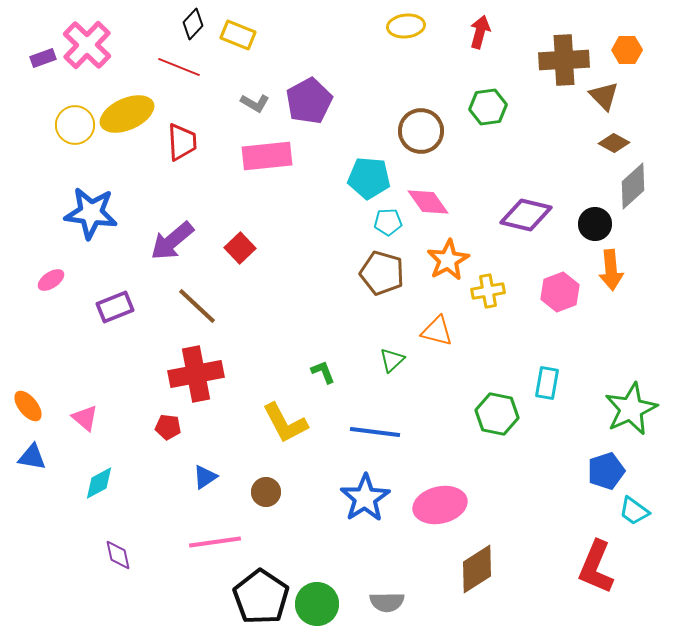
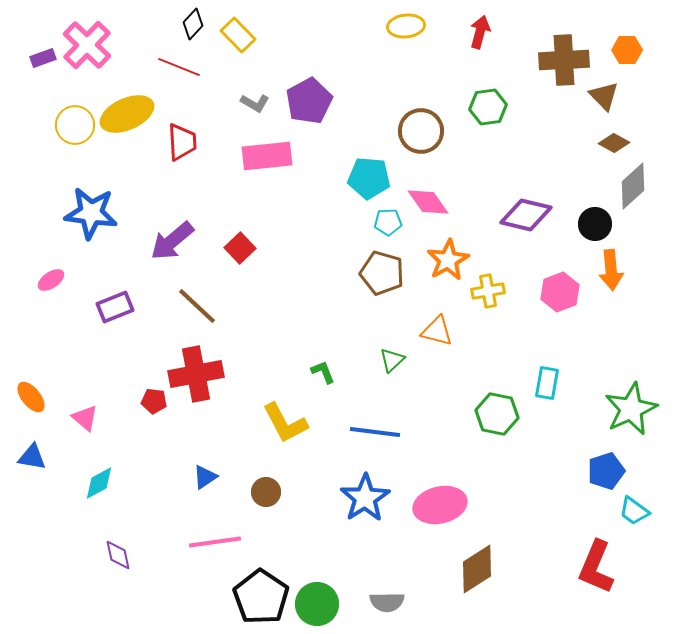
yellow rectangle at (238, 35): rotated 24 degrees clockwise
orange ellipse at (28, 406): moved 3 px right, 9 px up
red pentagon at (168, 427): moved 14 px left, 26 px up
